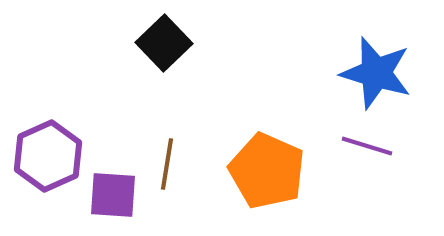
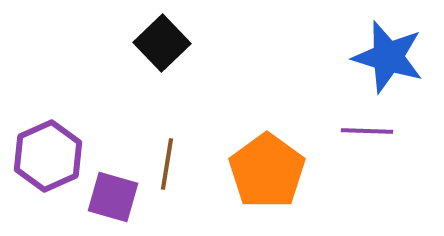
black square: moved 2 px left
blue star: moved 12 px right, 16 px up
purple line: moved 15 px up; rotated 15 degrees counterclockwise
orange pentagon: rotated 12 degrees clockwise
purple square: moved 2 px down; rotated 12 degrees clockwise
